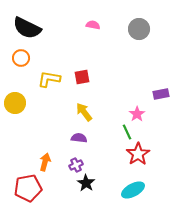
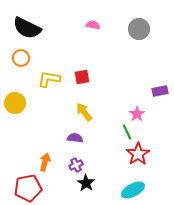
purple rectangle: moved 1 px left, 3 px up
purple semicircle: moved 4 px left
